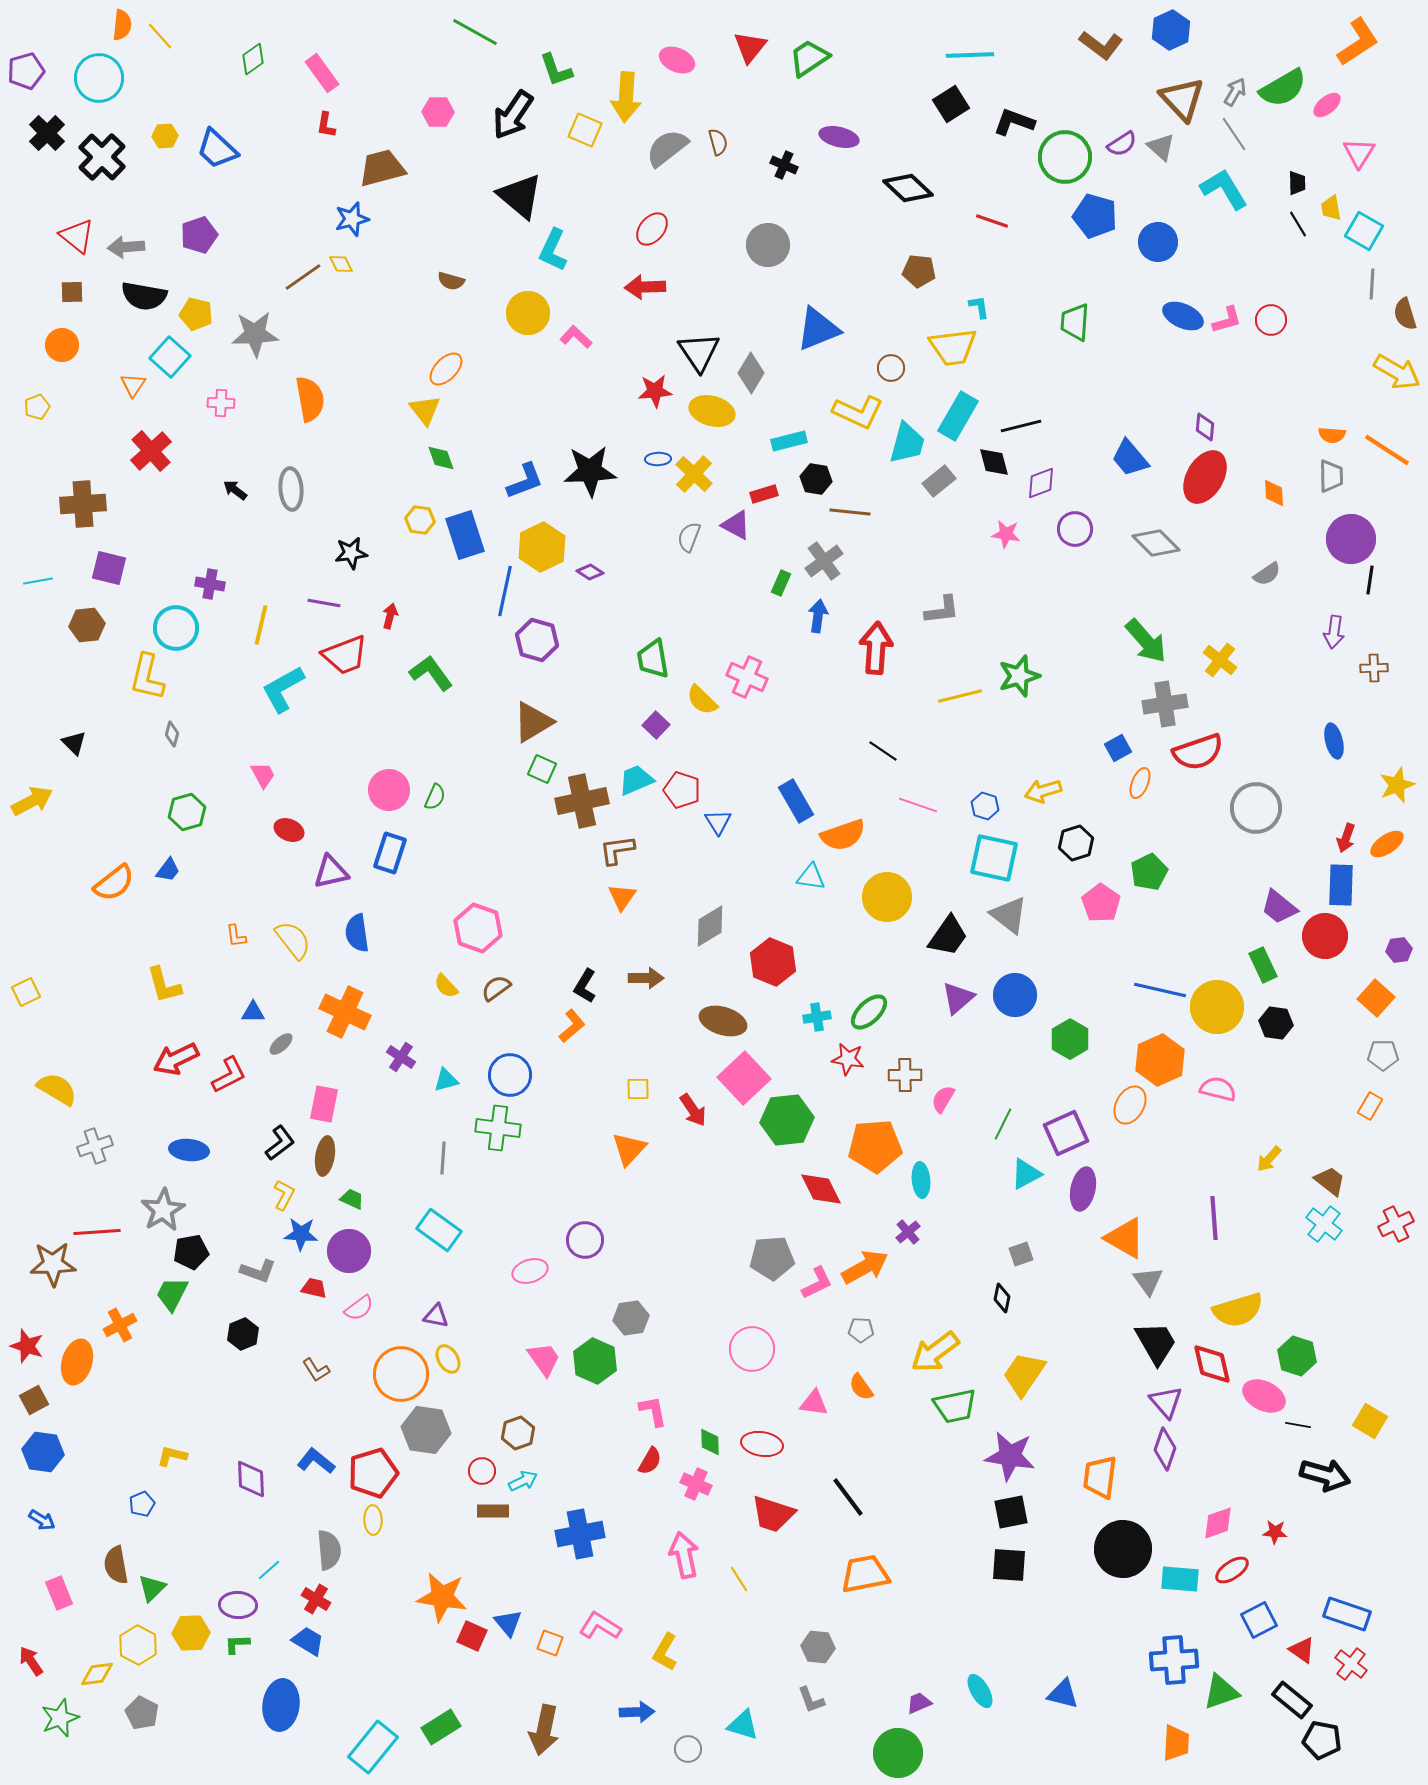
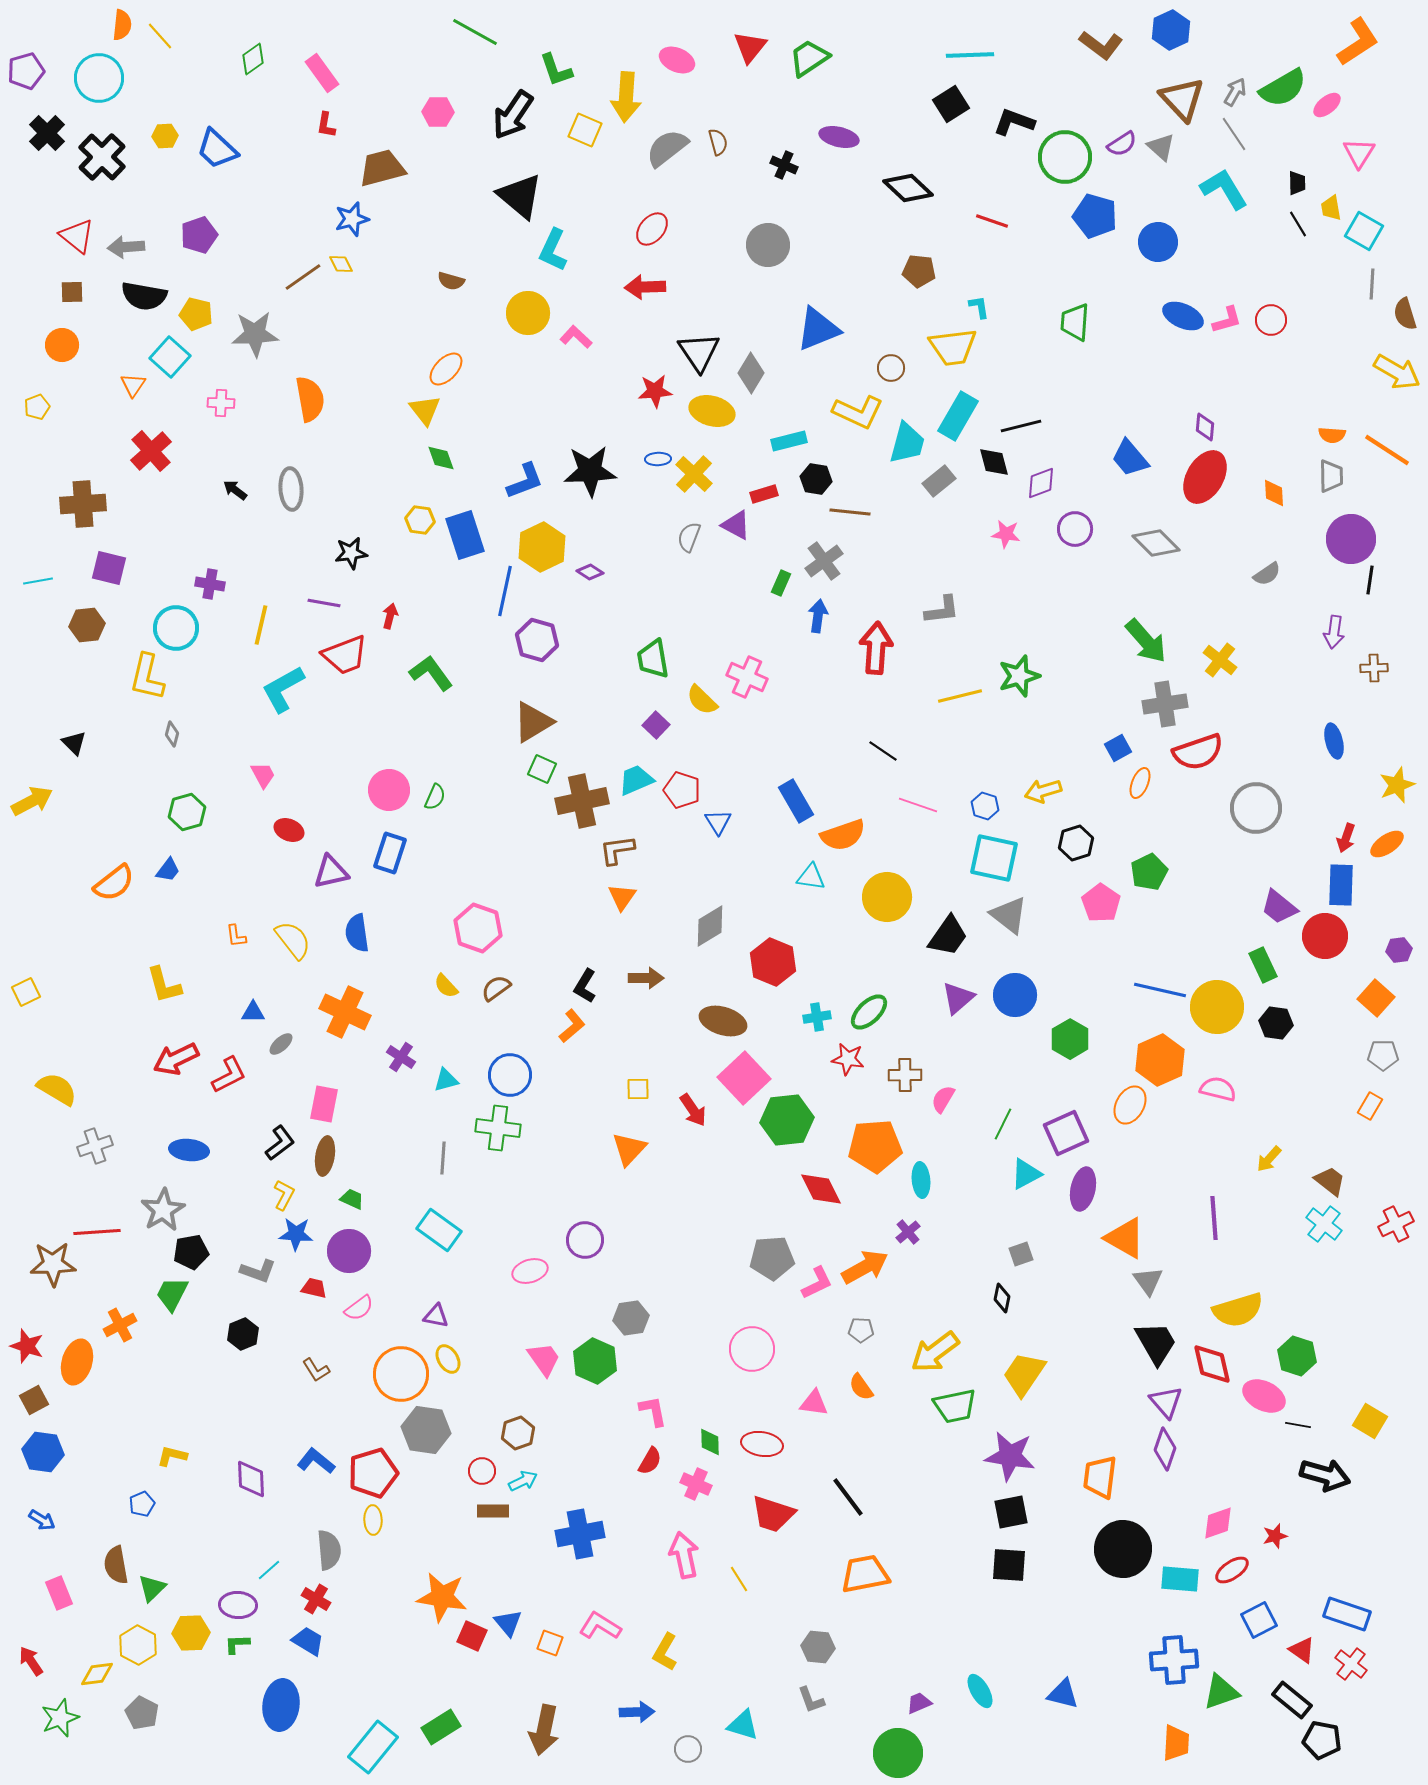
blue star at (301, 1234): moved 5 px left
red star at (1275, 1532): moved 4 px down; rotated 20 degrees counterclockwise
